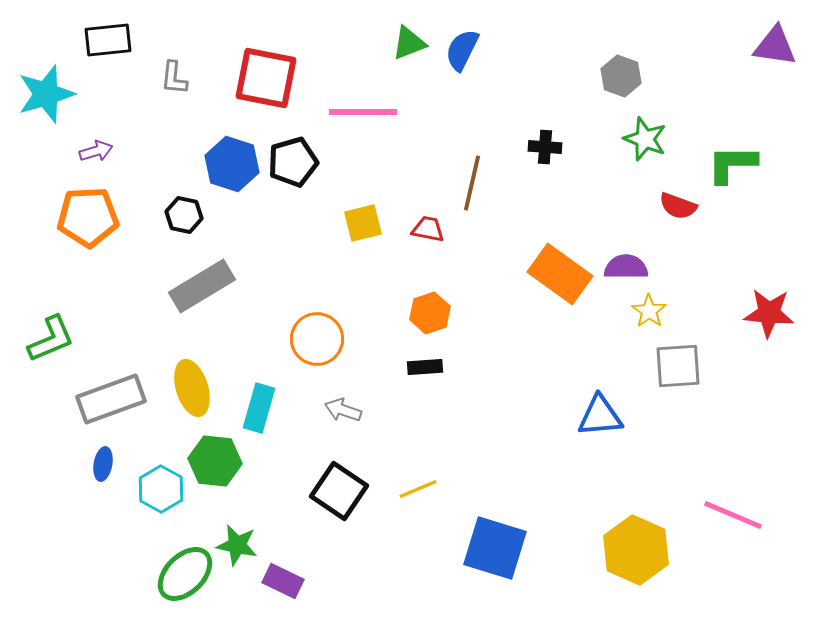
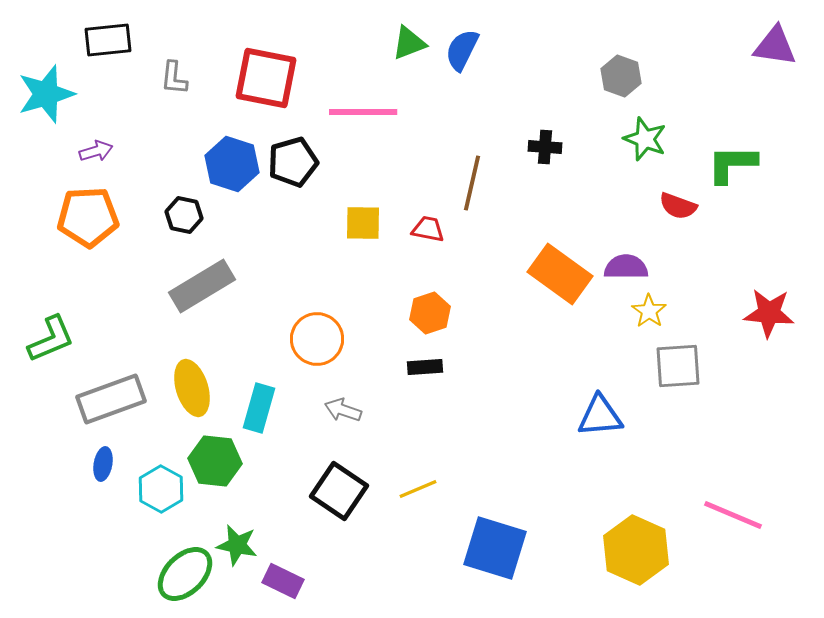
yellow square at (363, 223): rotated 15 degrees clockwise
